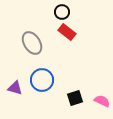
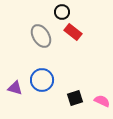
red rectangle: moved 6 px right
gray ellipse: moved 9 px right, 7 px up
